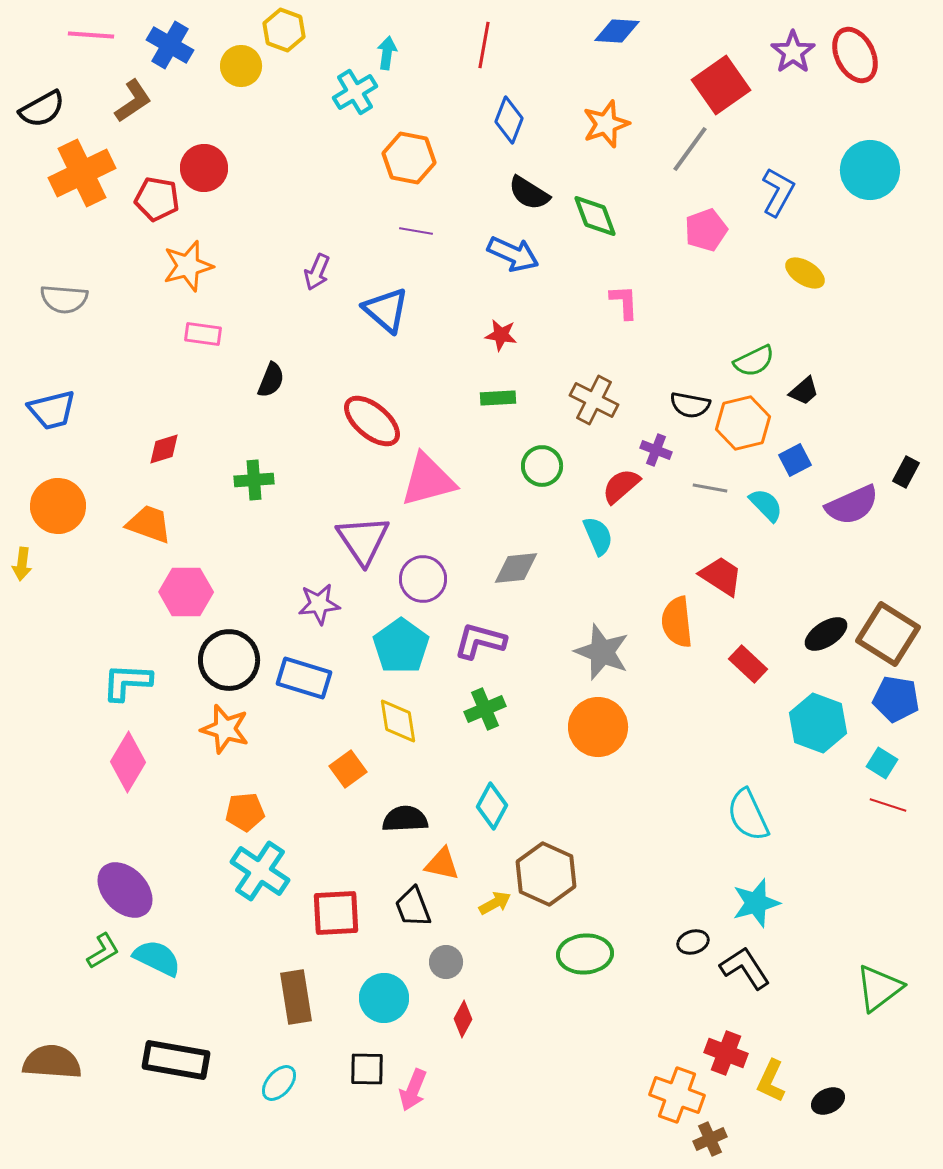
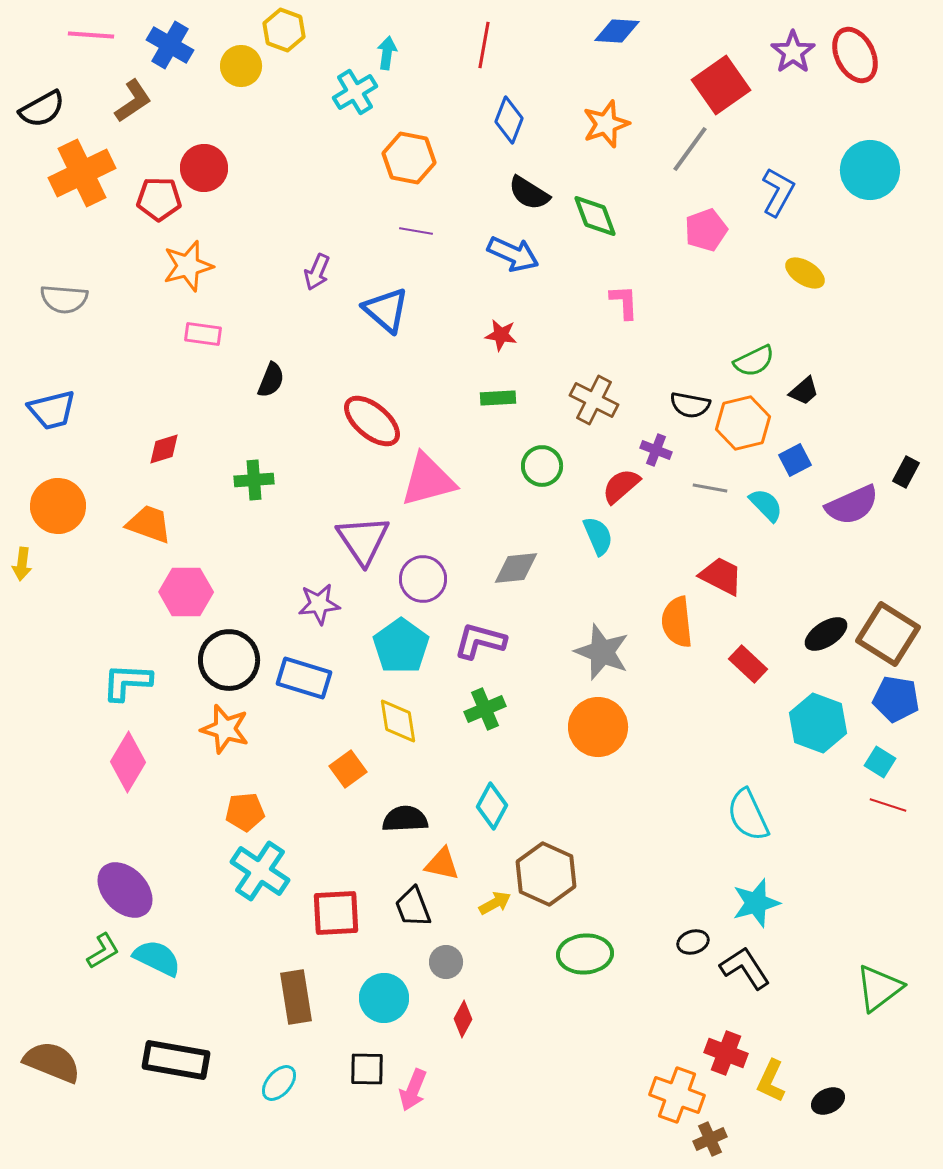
red pentagon at (157, 199): moved 2 px right; rotated 9 degrees counterclockwise
red trapezoid at (721, 576): rotated 6 degrees counterclockwise
cyan square at (882, 763): moved 2 px left, 1 px up
brown semicircle at (52, 1062): rotated 18 degrees clockwise
